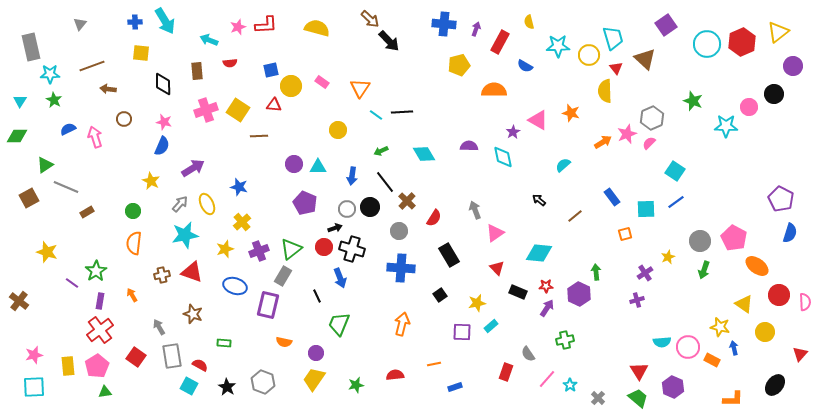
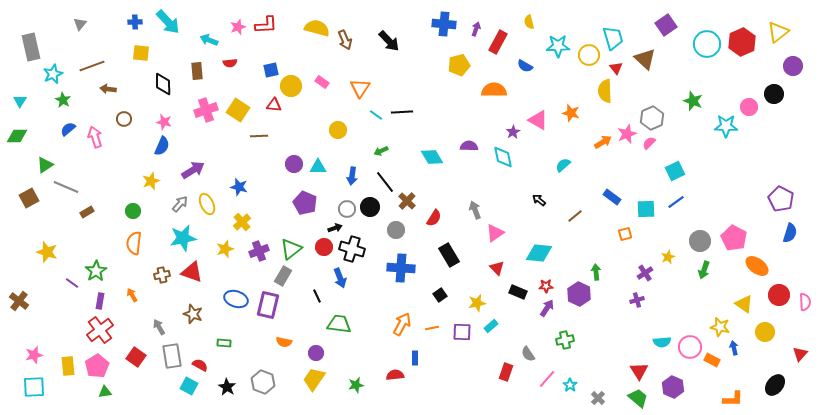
brown arrow at (370, 19): moved 25 px left, 21 px down; rotated 24 degrees clockwise
cyan arrow at (165, 21): moved 3 px right, 1 px down; rotated 12 degrees counterclockwise
red rectangle at (500, 42): moved 2 px left
cyan star at (50, 74): moved 3 px right; rotated 24 degrees counterclockwise
green star at (54, 100): moved 9 px right
blue semicircle at (68, 129): rotated 14 degrees counterclockwise
cyan diamond at (424, 154): moved 8 px right, 3 px down
purple arrow at (193, 168): moved 2 px down
cyan square at (675, 171): rotated 30 degrees clockwise
yellow star at (151, 181): rotated 24 degrees clockwise
blue rectangle at (612, 197): rotated 18 degrees counterclockwise
gray circle at (399, 231): moved 3 px left, 1 px up
cyan star at (185, 235): moved 2 px left, 3 px down
blue ellipse at (235, 286): moved 1 px right, 13 px down
green trapezoid at (339, 324): rotated 75 degrees clockwise
orange arrow at (402, 324): rotated 15 degrees clockwise
pink circle at (688, 347): moved 2 px right
orange line at (434, 364): moved 2 px left, 36 px up
blue rectangle at (455, 387): moved 40 px left, 29 px up; rotated 72 degrees counterclockwise
